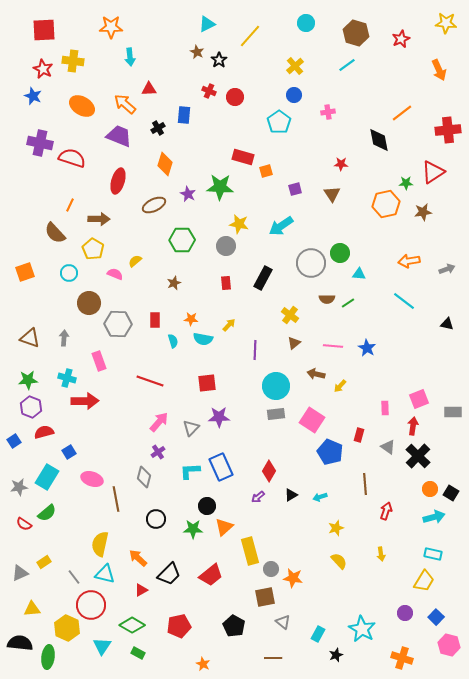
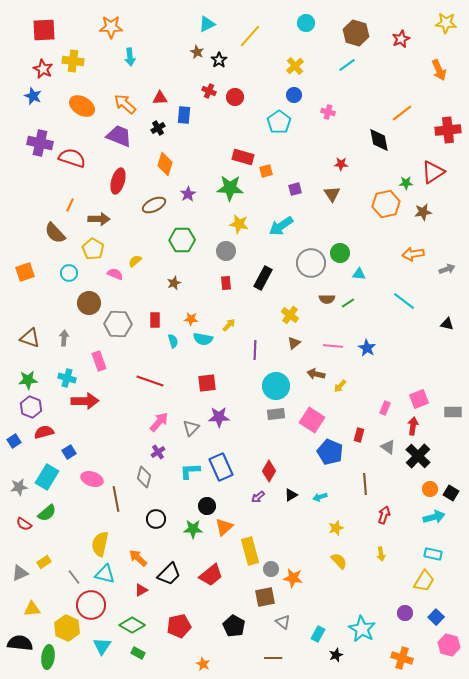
red triangle at (149, 89): moved 11 px right, 9 px down
pink cross at (328, 112): rotated 24 degrees clockwise
green star at (220, 187): moved 10 px right, 1 px down
purple star at (188, 194): rotated 14 degrees clockwise
gray circle at (226, 246): moved 5 px down
orange arrow at (409, 261): moved 4 px right, 7 px up
pink rectangle at (385, 408): rotated 24 degrees clockwise
red arrow at (386, 511): moved 2 px left, 4 px down
